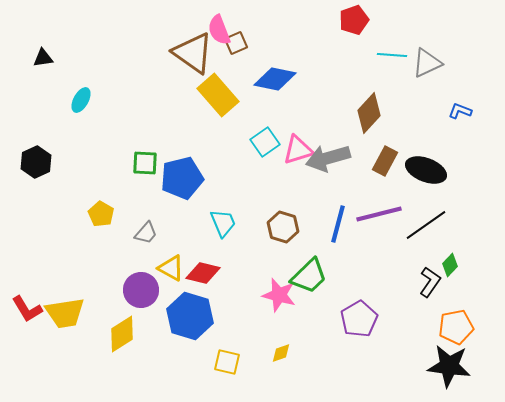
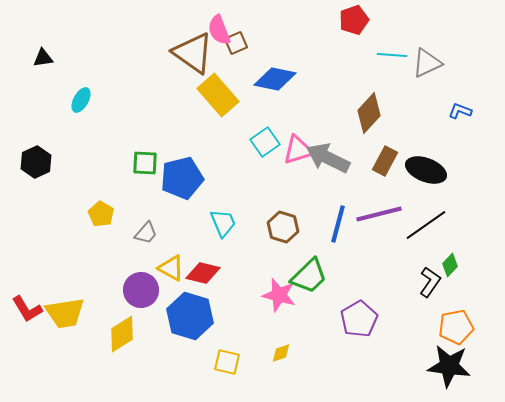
gray arrow at (328, 158): rotated 42 degrees clockwise
